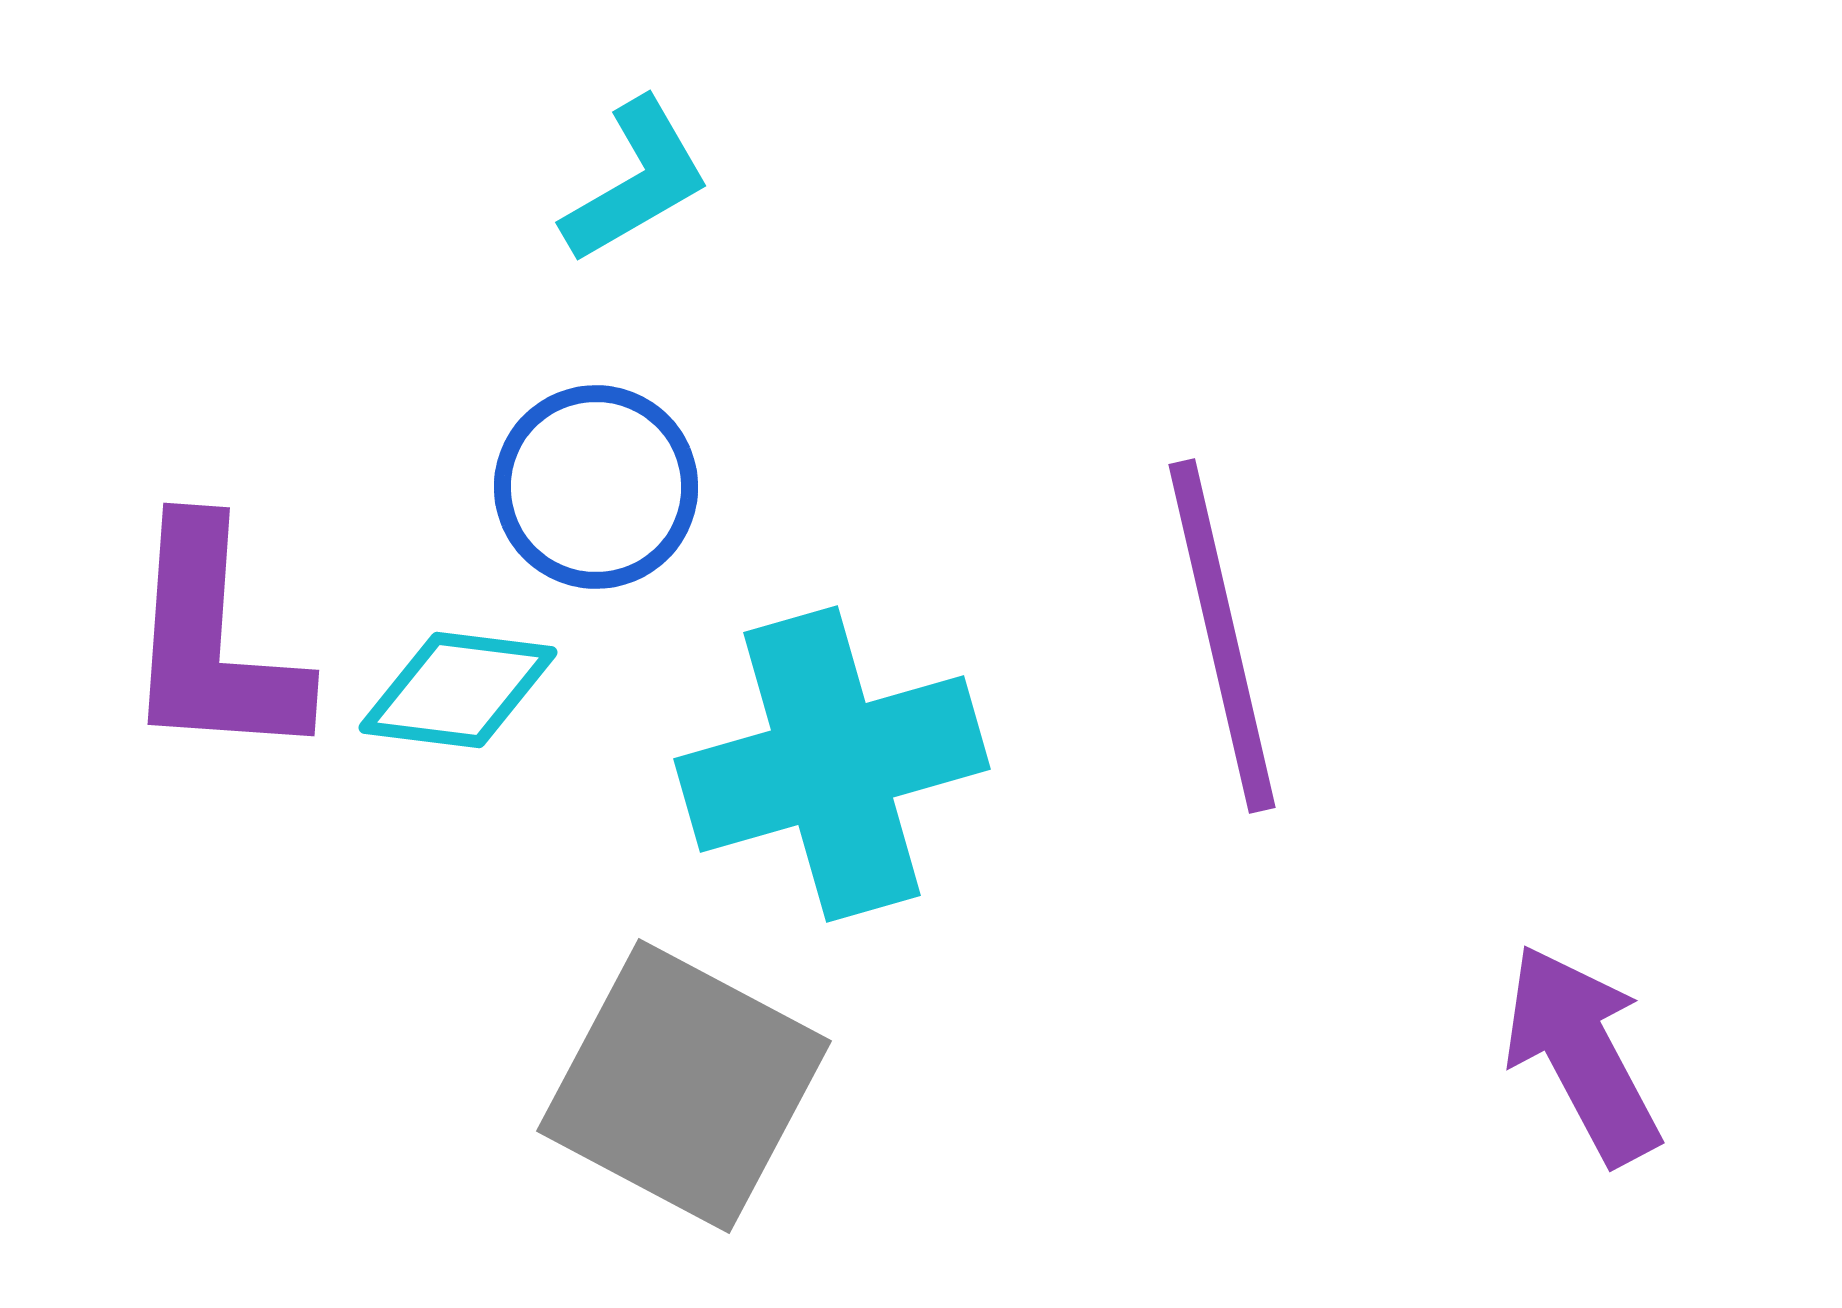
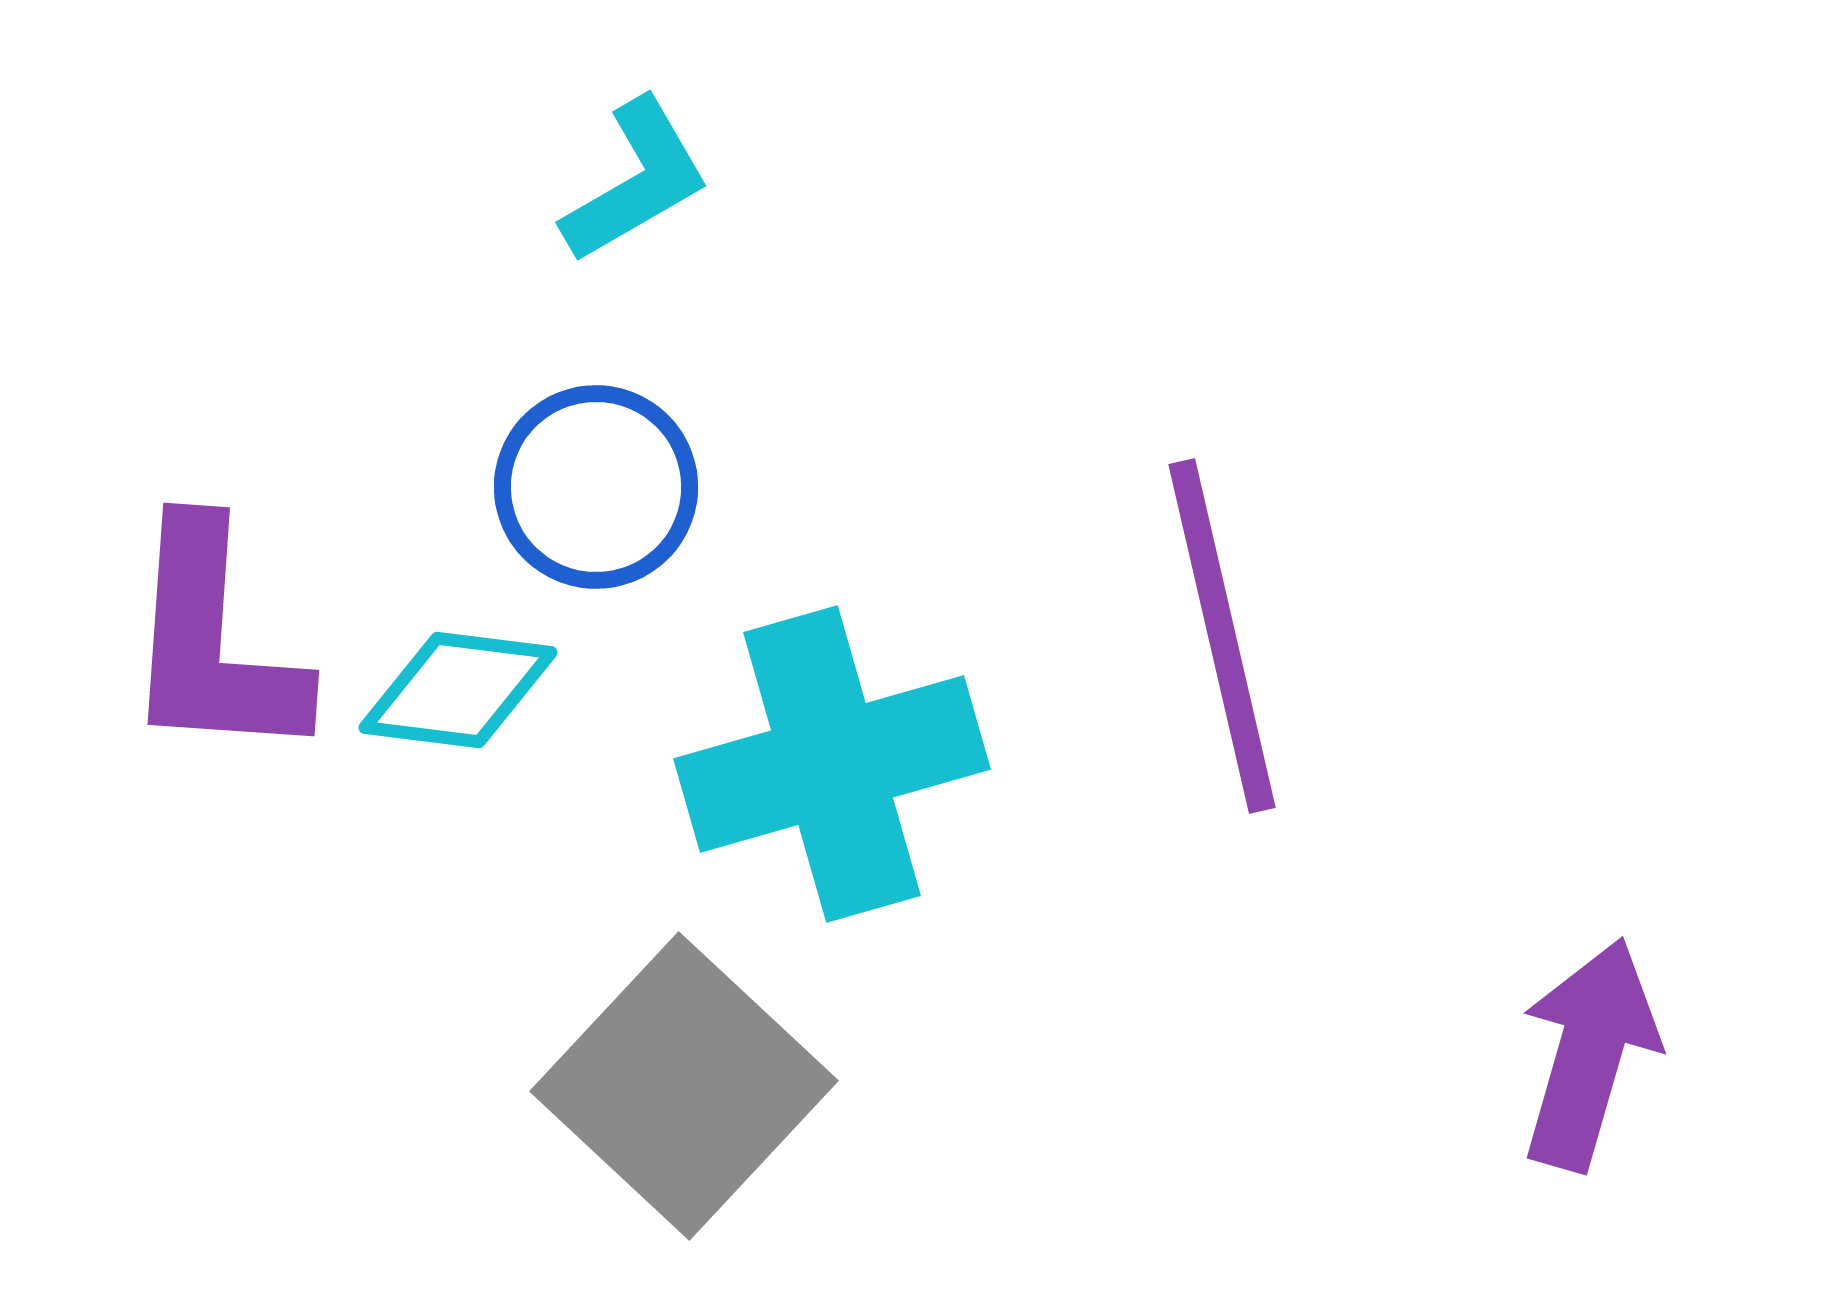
purple arrow: moved 7 px right; rotated 44 degrees clockwise
gray square: rotated 15 degrees clockwise
